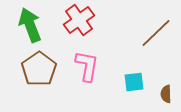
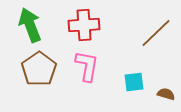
red cross: moved 5 px right, 5 px down; rotated 32 degrees clockwise
brown semicircle: rotated 108 degrees clockwise
